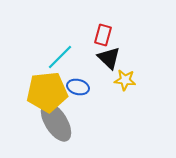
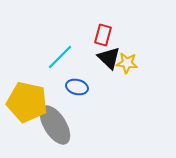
yellow star: moved 2 px right, 17 px up
blue ellipse: moved 1 px left
yellow pentagon: moved 20 px left, 10 px down; rotated 18 degrees clockwise
gray ellipse: moved 1 px left, 3 px down
